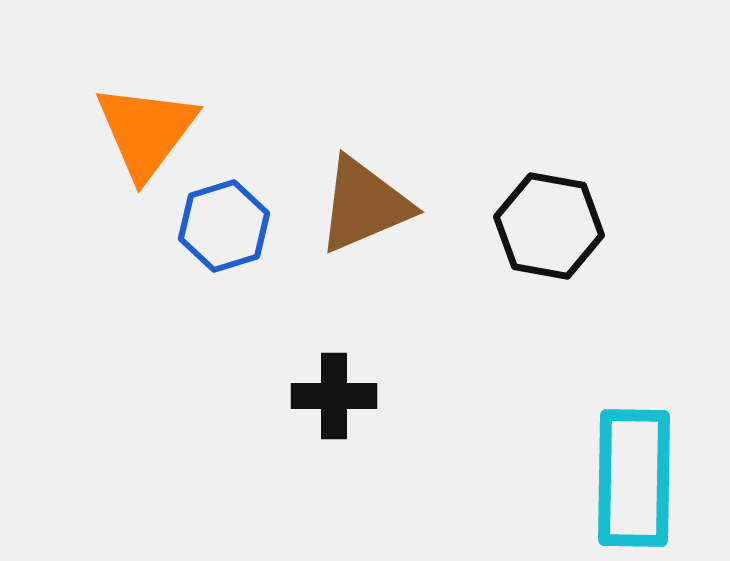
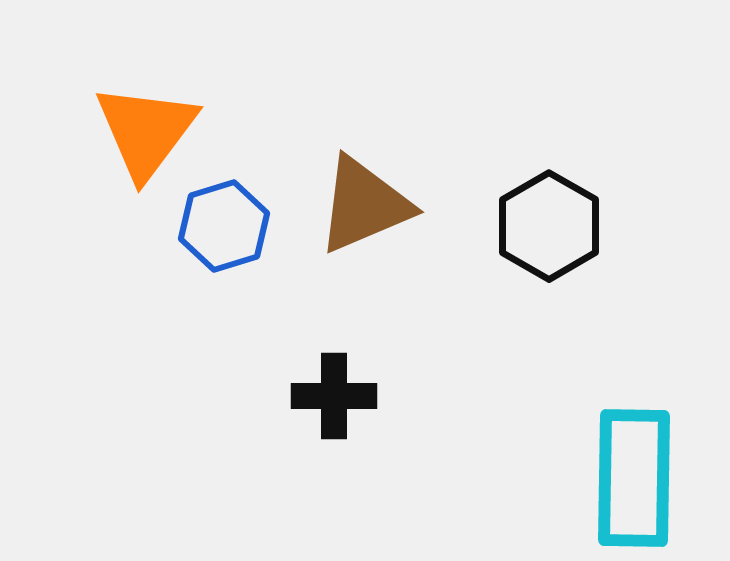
black hexagon: rotated 20 degrees clockwise
